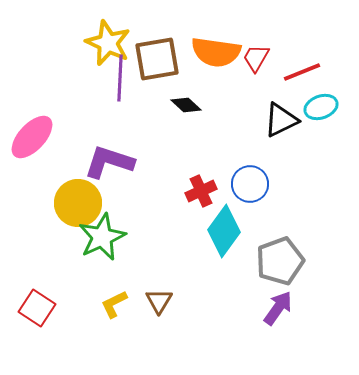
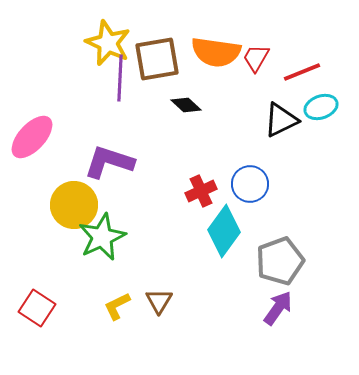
yellow circle: moved 4 px left, 2 px down
yellow L-shape: moved 3 px right, 2 px down
